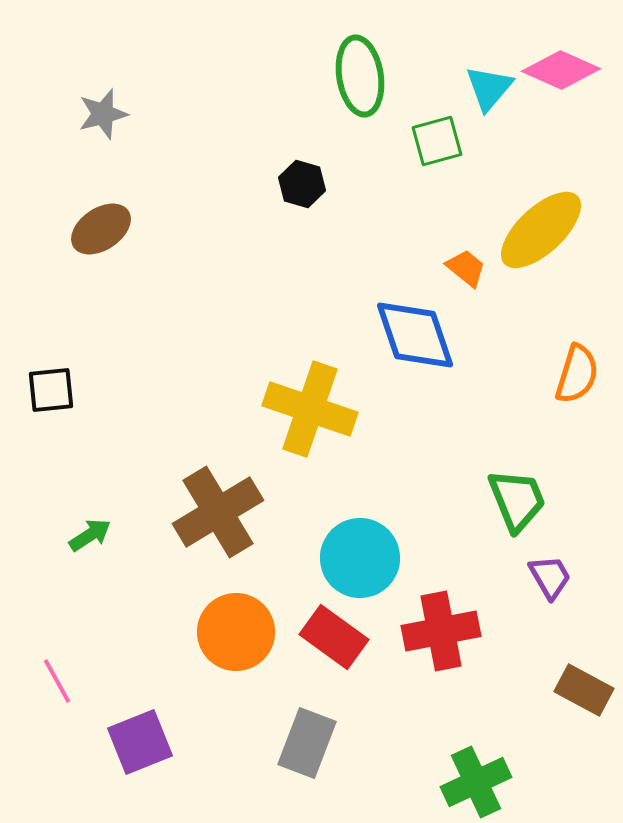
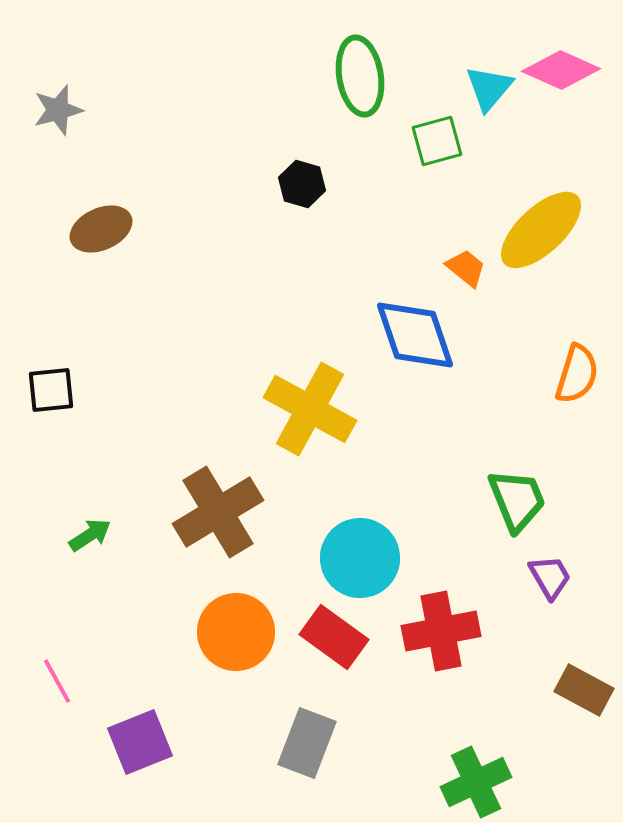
gray star: moved 45 px left, 4 px up
brown ellipse: rotated 10 degrees clockwise
yellow cross: rotated 10 degrees clockwise
